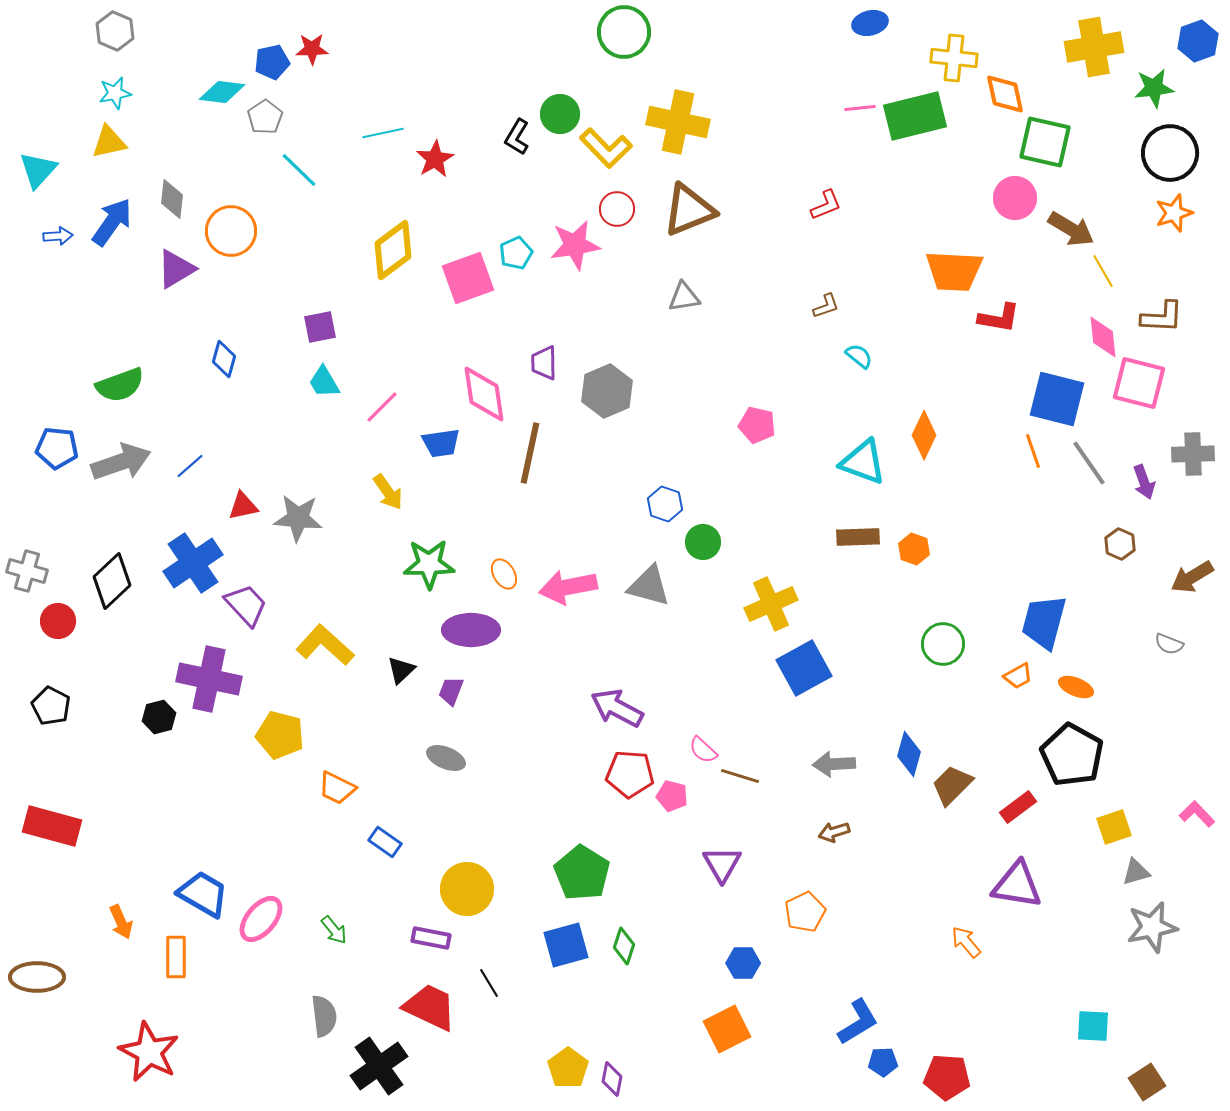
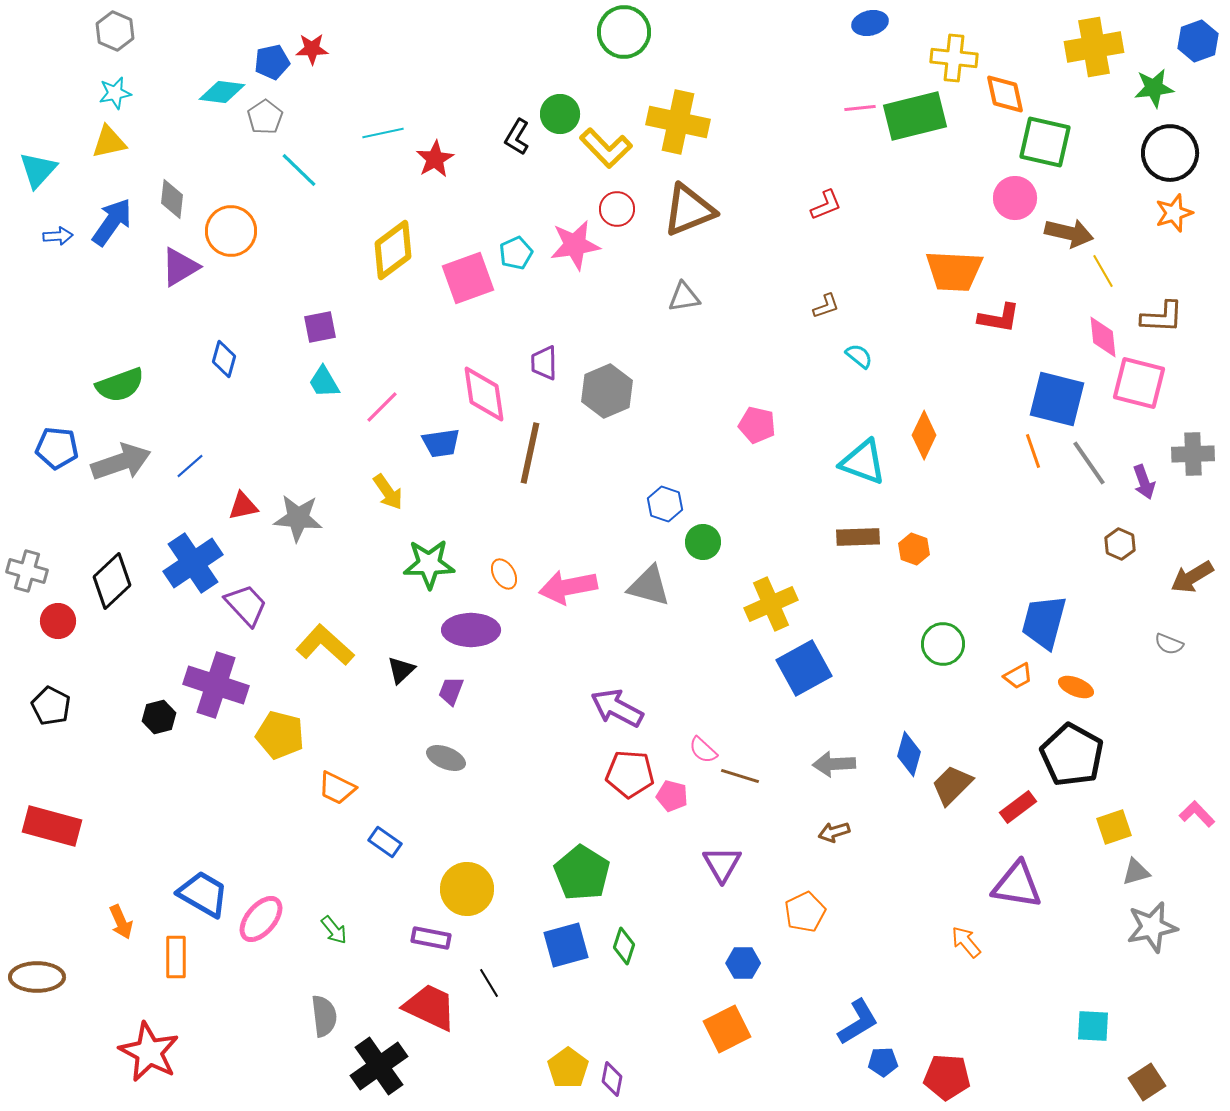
brown arrow at (1071, 229): moved 2 px left, 4 px down; rotated 18 degrees counterclockwise
purple triangle at (176, 269): moved 4 px right, 2 px up
purple cross at (209, 679): moved 7 px right, 6 px down; rotated 6 degrees clockwise
